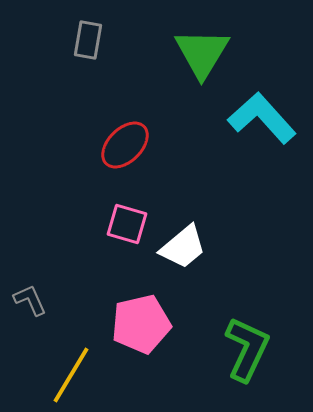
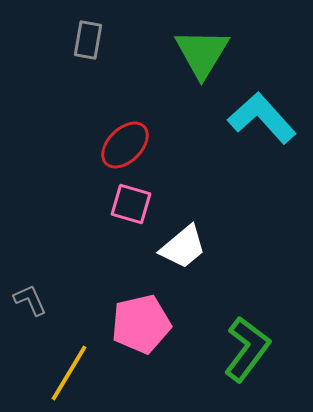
pink square: moved 4 px right, 20 px up
green L-shape: rotated 12 degrees clockwise
yellow line: moved 2 px left, 2 px up
